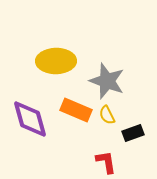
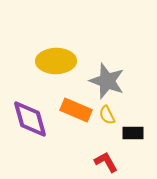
black rectangle: rotated 20 degrees clockwise
red L-shape: rotated 20 degrees counterclockwise
